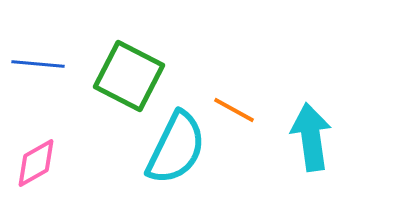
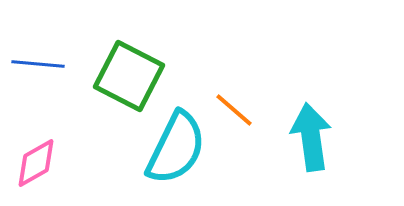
orange line: rotated 12 degrees clockwise
